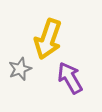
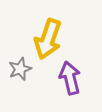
purple arrow: rotated 16 degrees clockwise
